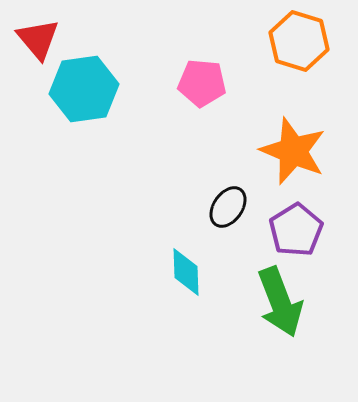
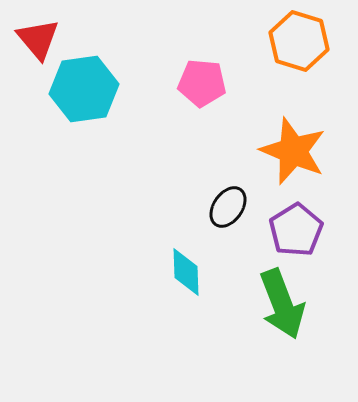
green arrow: moved 2 px right, 2 px down
